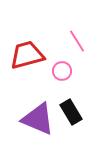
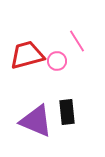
pink circle: moved 5 px left, 10 px up
black rectangle: moved 4 px left; rotated 25 degrees clockwise
purple triangle: moved 2 px left, 2 px down
